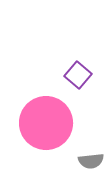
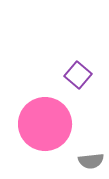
pink circle: moved 1 px left, 1 px down
